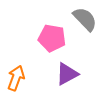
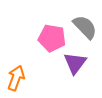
gray semicircle: moved 8 px down
purple triangle: moved 8 px right, 11 px up; rotated 25 degrees counterclockwise
